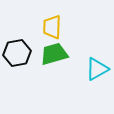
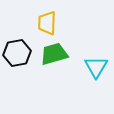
yellow trapezoid: moved 5 px left, 4 px up
cyan triangle: moved 1 px left, 2 px up; rotated 30 degrees counterclockwise
